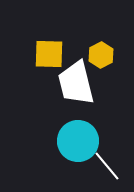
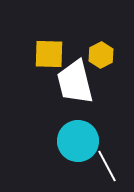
white trapezoid: moved 1 px left, 1 px up
white line: rotated 12 degrees clockwise
